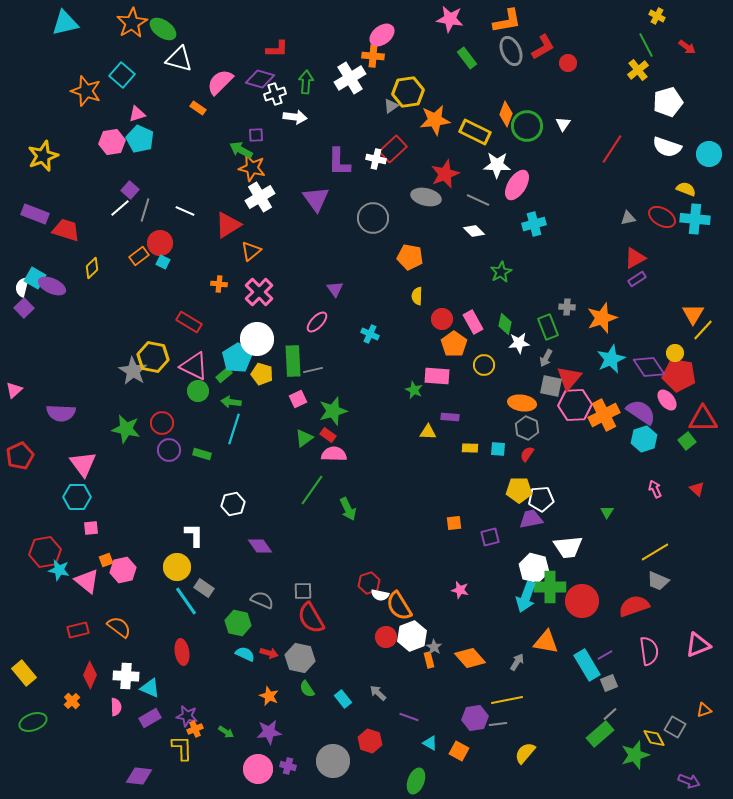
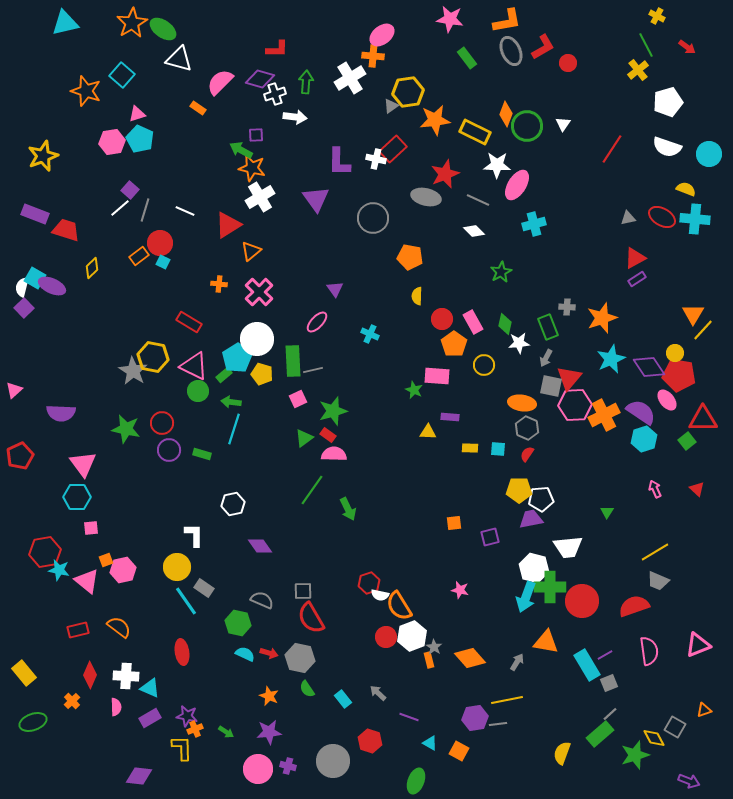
yellow semicircle at (525, 753): moved 37 px right; rotated 20 degrees counterclockwise
